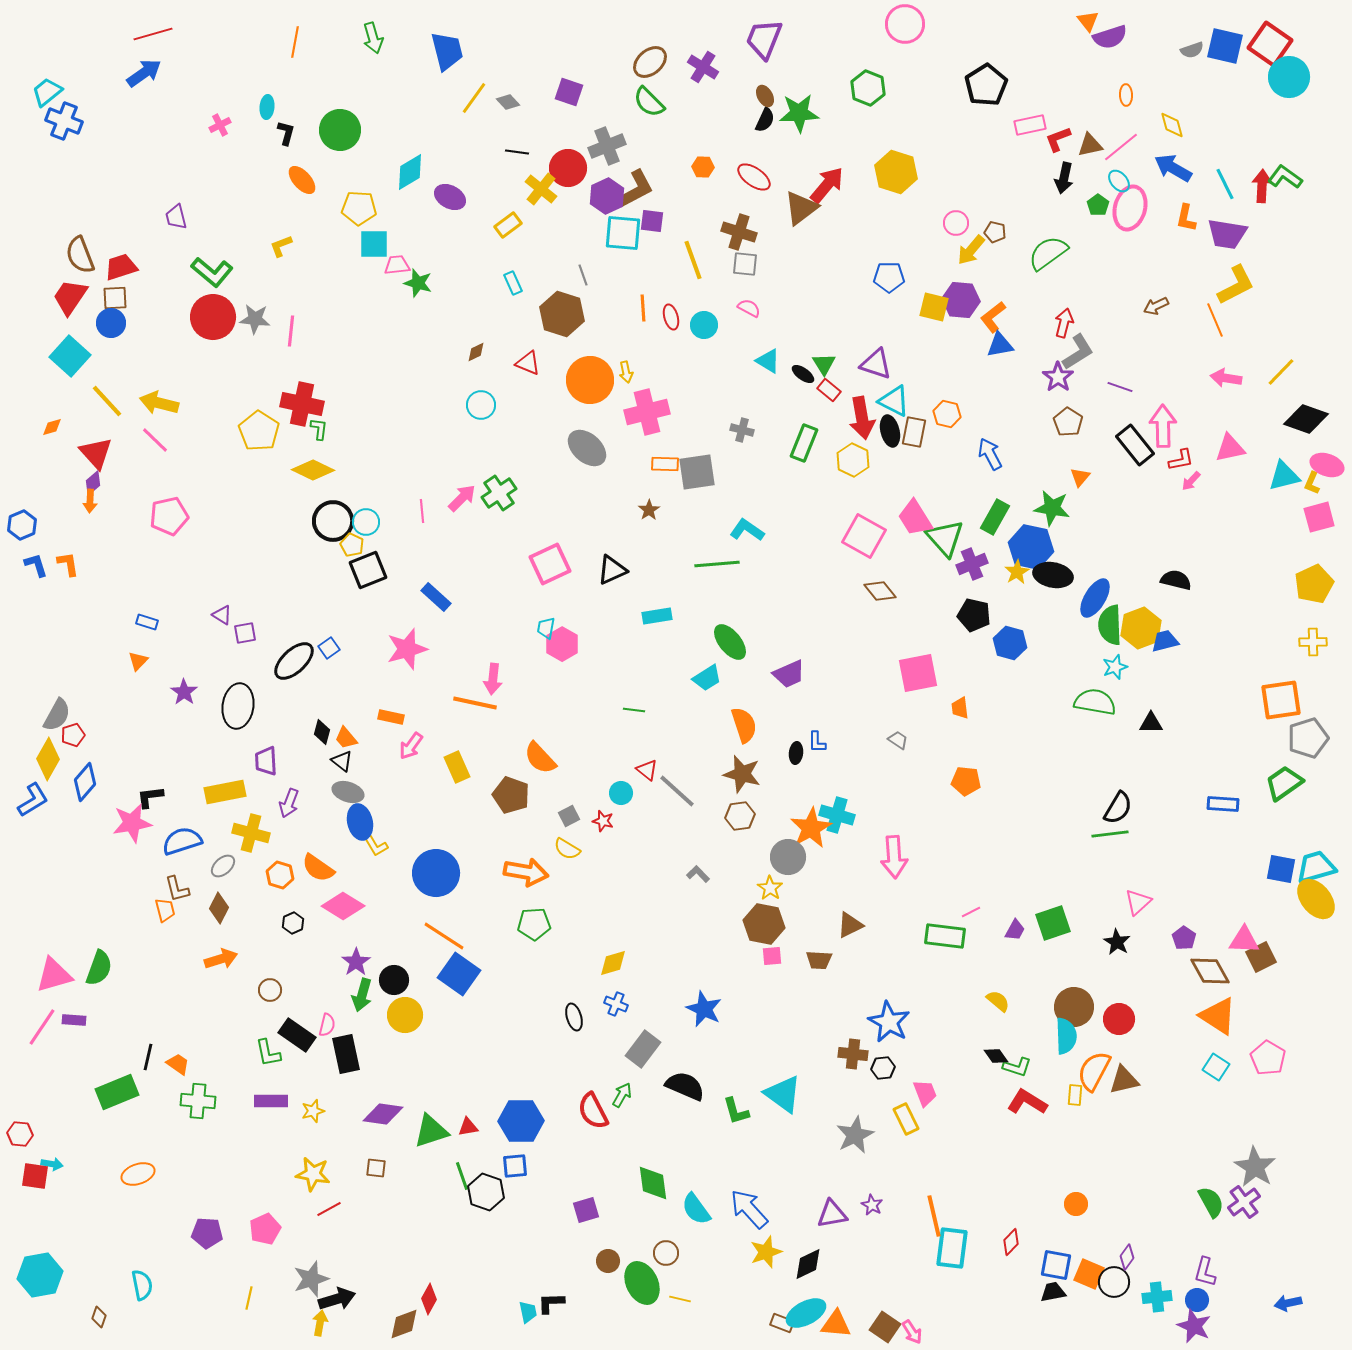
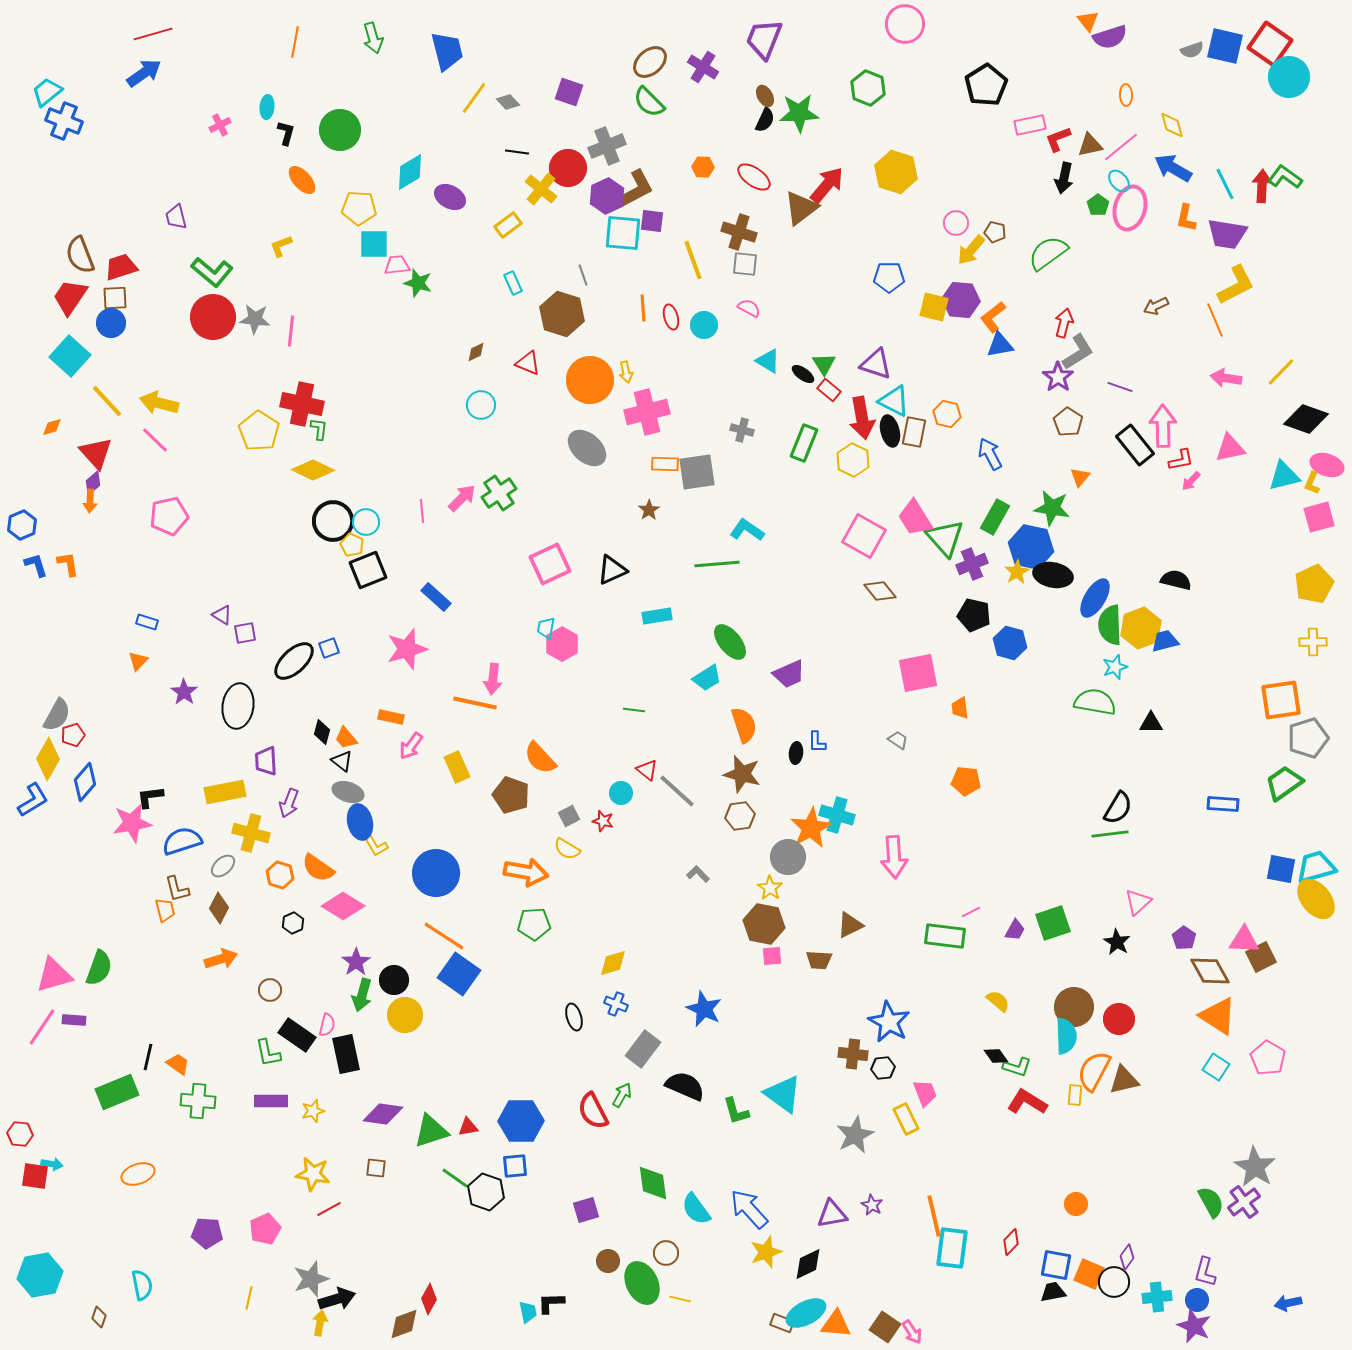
blue square at (329, 648): rotated 15 degrees clockwise
green line at (462, 1176): moved 7 px left, 2 px down; rotated 36 degrees counterclockwise
